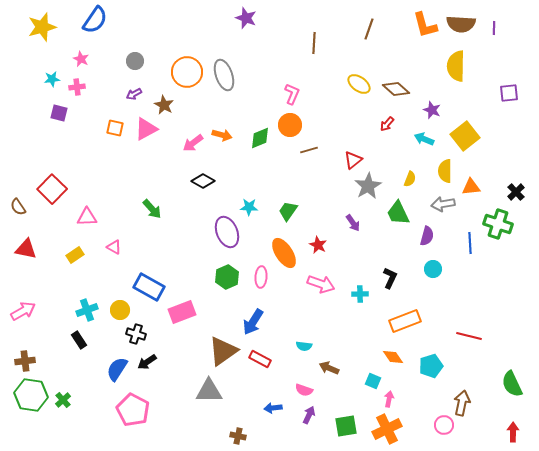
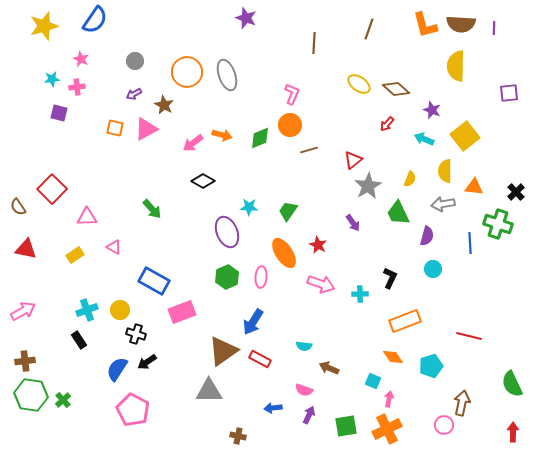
yellow star at (42, 27): moved 2 px right, 1 px up
gray ellipse at (224, 75): moved 3 px right
orange triangle at (471, 187): moved 3 px right; rotated 12 degrees clockwise
blue rectangle at (149, 287): moved 5 px right, 6 px up
